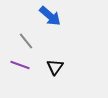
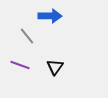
blue arrow: rotated 40 degrees counterclockwise
gray line: moved 1 px right, 5 px up
